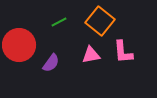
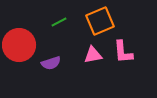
orange square: rotated 28 degrees clockwise
pink triangle: moved 2 px right
purple semicircle: rotated 36 degrees clockwise
